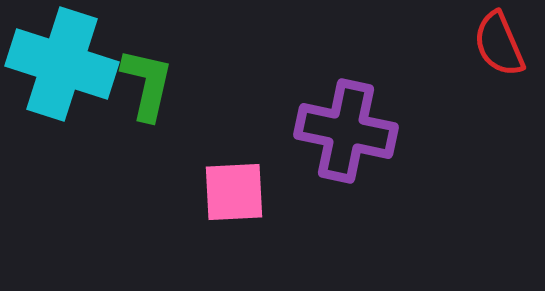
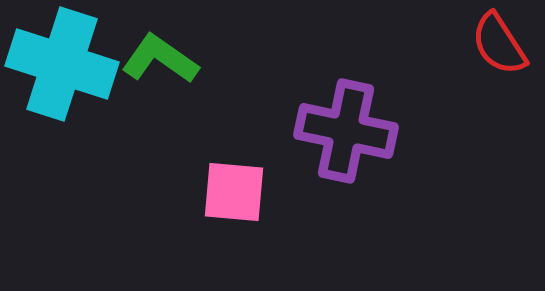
red semicircle: rotated 10 degrees counterclockwise
green L-shape: moved 13 px right, 25 px up; rotated 68 degrees counterclockwise
pink square: rotated 8 degrees clockwise
